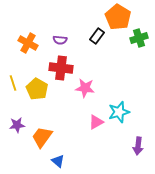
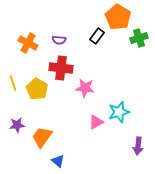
purple semicircle: moved 1 px left
